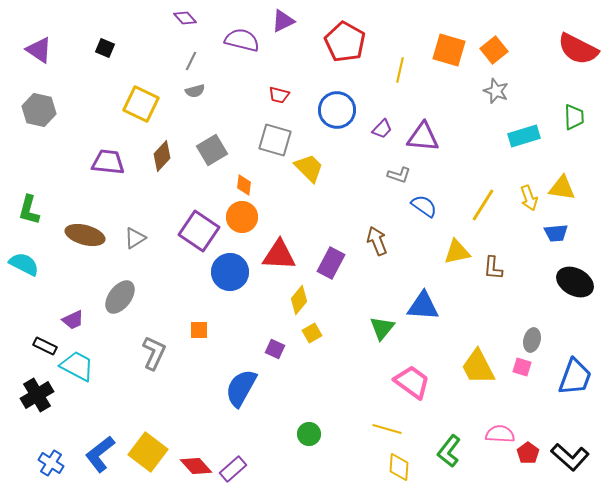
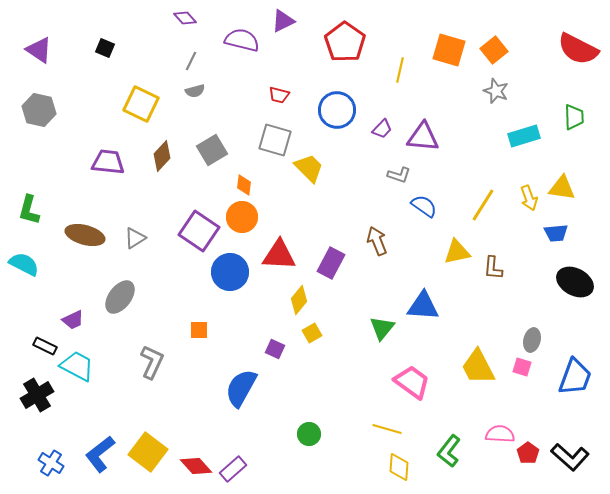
red pentagon at (345, 42): rotated 6 degrees clockwise
gray L-shape at (154, 353): moved 2 px left, 9 px down
